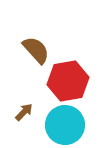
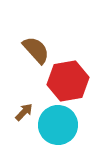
cyan circle: moved 7 px left
